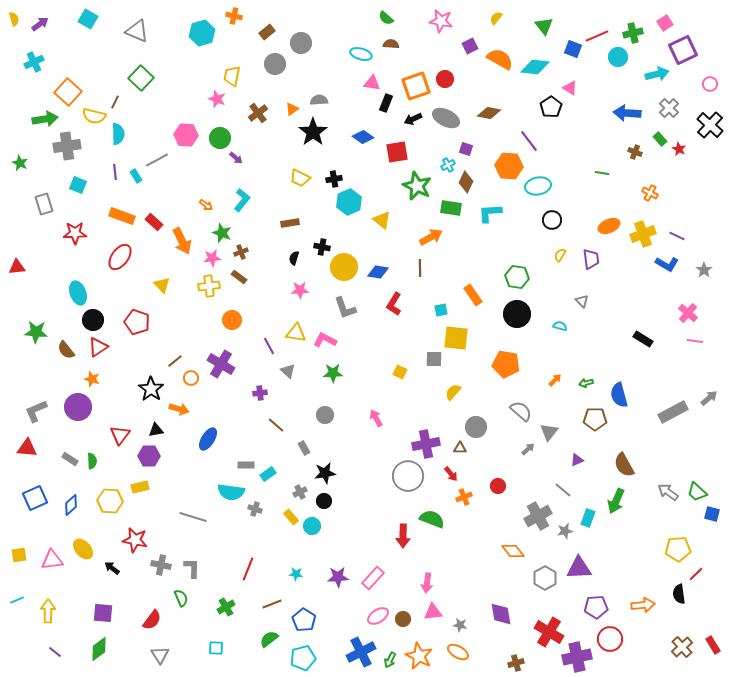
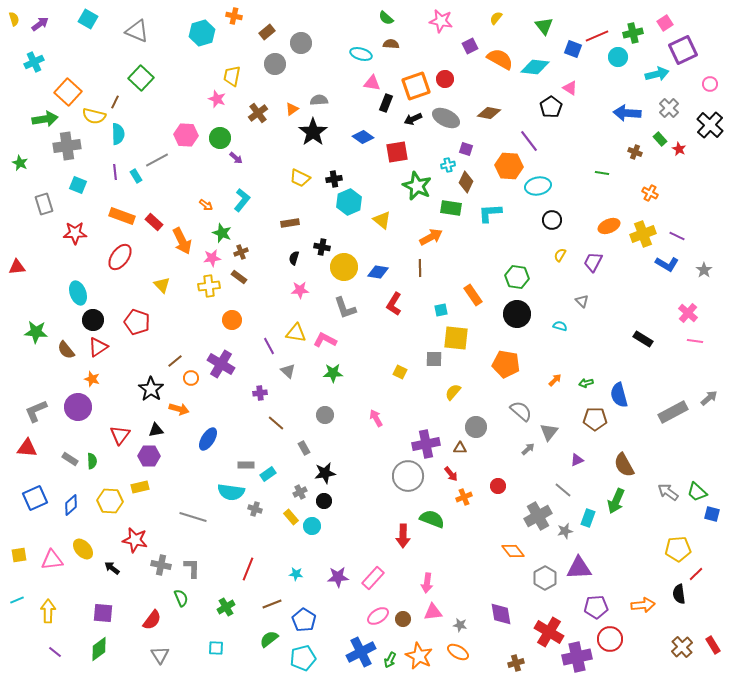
cyan cross at (448, 165): rotated 16 degrees clockwise
purple trapezoid at (591, 259): moved 2 px right, 3 px down; rotated 145 degrees counterclockwise
brown line at (276, 425): moved 2 px up
